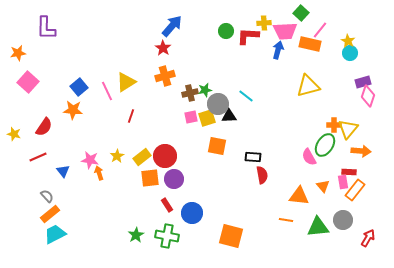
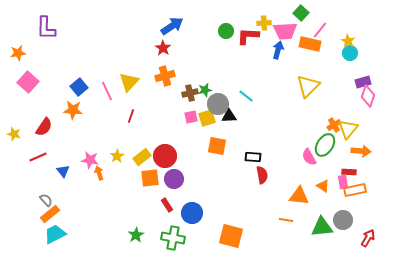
blue arrow at (172, 26): rotated 15 degrees clockwise
yellow triangle at (126, 82): moved 3 px right; rotated 15 degrees counterclockwise
yellow triangle at (308, 86): rotated 30 degrees counterclockwise
orange cross at (334, 125): rotated 32 degrees counterclockwise
orange triangle at (323, 186): rotated 16 degrees counterclockwise
orange rectangle at (355, 190): rotated 40 degrees clockwise
gray semicircle at (47, 196): moved 1 px left, 4 px down
green triangle at (318, 227): moved 4 px right
green cross at (167, 236): moved 6 px right, 2 px down
